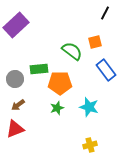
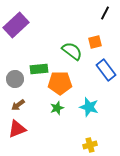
red triangle: moved 2 px right
